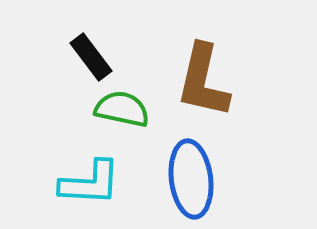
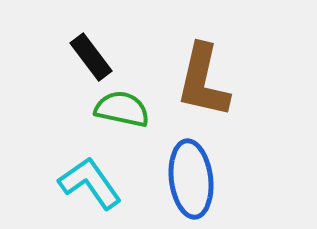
cyan L-shape: rotated 128 degrees counterclockwise
